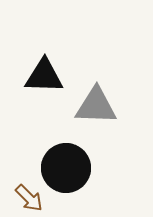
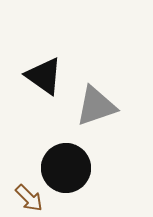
black triangle: rotated 33 degrees clockwise
gray triangle: rotated 21 degrees counterclockwise
